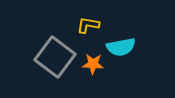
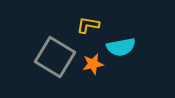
gray square: rotated 6 degrees counterclockwise
orange star: rotated 15 degrees counterclockwise
